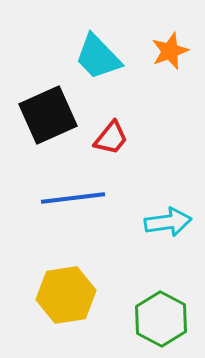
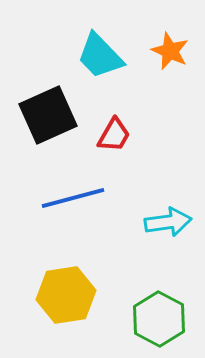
orange star: rotated 27 degrees counterclockwise
cyan trapezoid: moved 2 px right, 1 px up
red trapezoid: moved 3 px right, 3 px up; rotated 9 degrees counterclockwise
blue line: rotated 8 degrees counterclockwise
green hexagon: moved 2 px left
